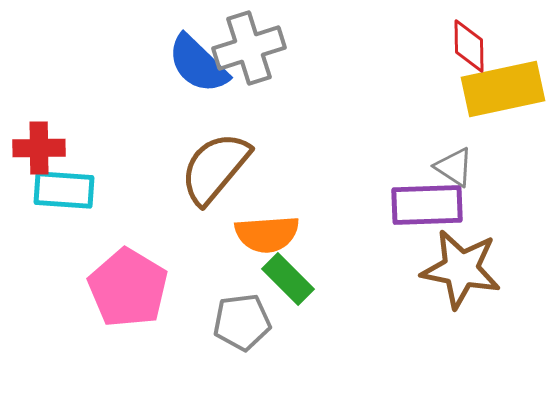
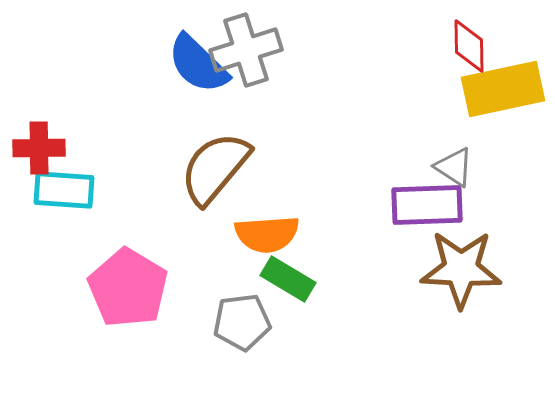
gray cross: moved 3 px left, 2 px down
brown star: rotated 8 degrees counterclockwise
green rectangle: rotated 14 degrees counterclockwise
